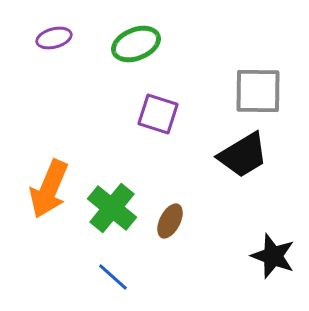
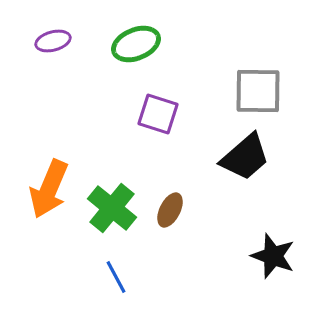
purple ellipse: moved 1 px left, 3 px down
black trapezoid: moved 2 px right, 2 px down; rotated 10 degrees counterclockwise
brown ellipse: moved 11 px up
blue line: moved 3 px right; rotated 20 degrees clockwise
